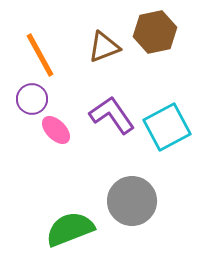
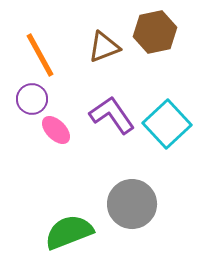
cyan square: moved 3 px up; rotated 15 degrees counterclockwise
gray circle: moved 3 px down
green semicircle: moved 1 px left, 3 px down
